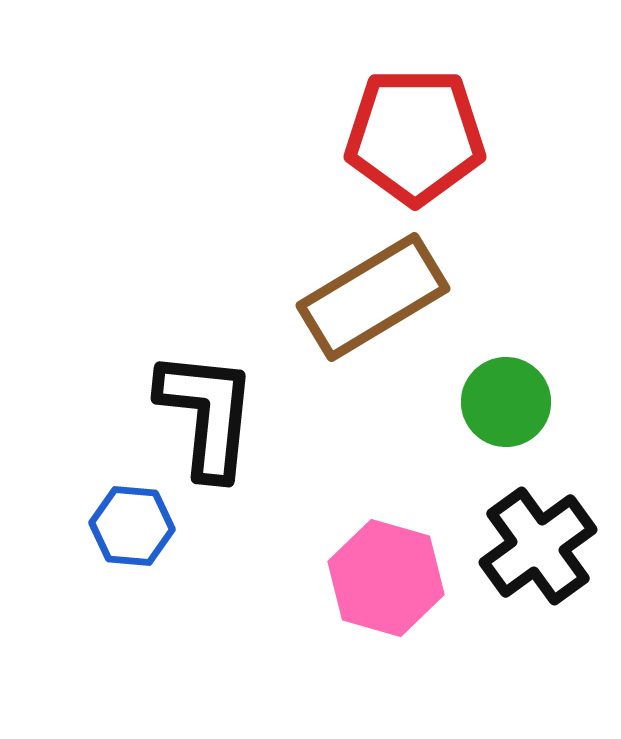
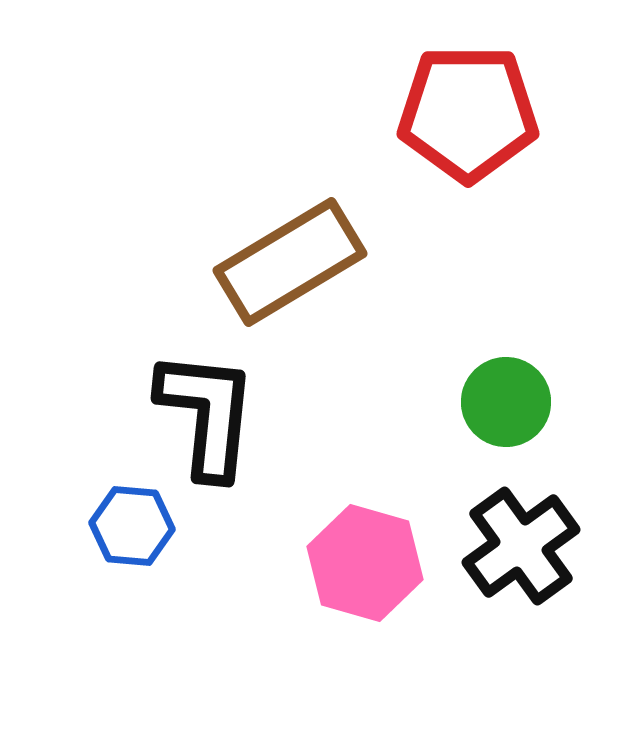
red pentagon: moved 53 px right, 23 px up
brown rectangle: moved 83 px left, 35 px up
black cross: moved 17 px left
pink hexagon: moved 21 px left, 15 px up
